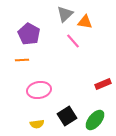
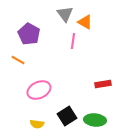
gray triangle: rotated 24 degrees counterclockwise
orange triangle: rotated 21 degrees clockwise
pink line: rotated 49 degrees clockwise
orange line: moved 4 px left; rotated 32 degrees clockwise
red rectangle: rotated 14 degrees clockwise
pink ellipse: rotated 15 degrees counterclockwise
green ellipse: rotated 55 degrees clockwise
yellow semicircle: rotated 16 degrees clockwise
